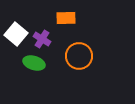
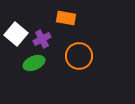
orange rectangle: rotated 12 degrees clockwise
purple cross: rotated 30 degrees clockwise
green ellipse: rotated 40 degrees counterclockwise
